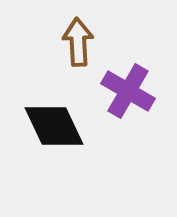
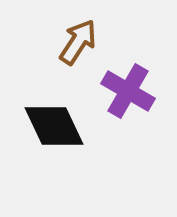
brown arrow: rotated 36 degrees clockwise
